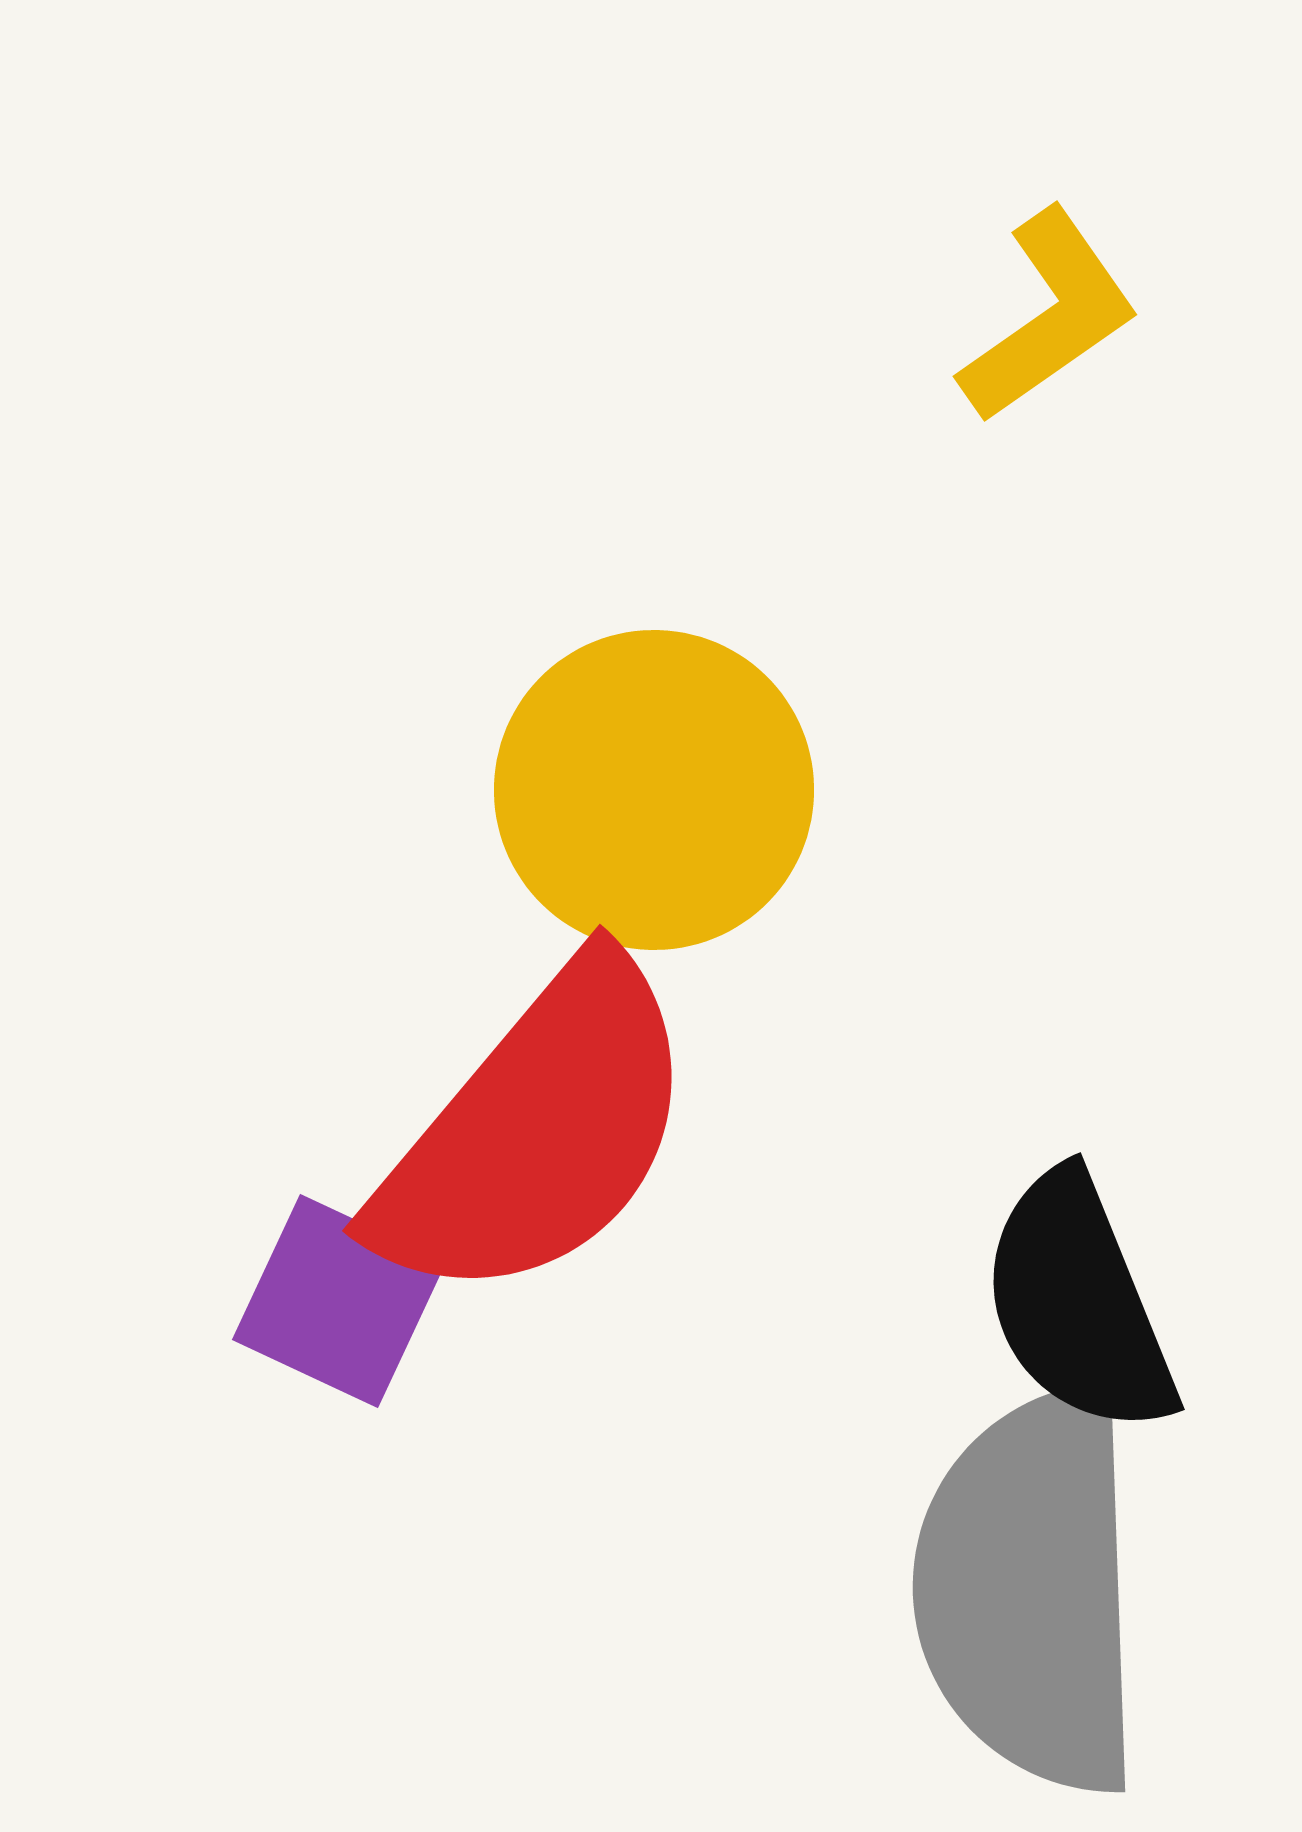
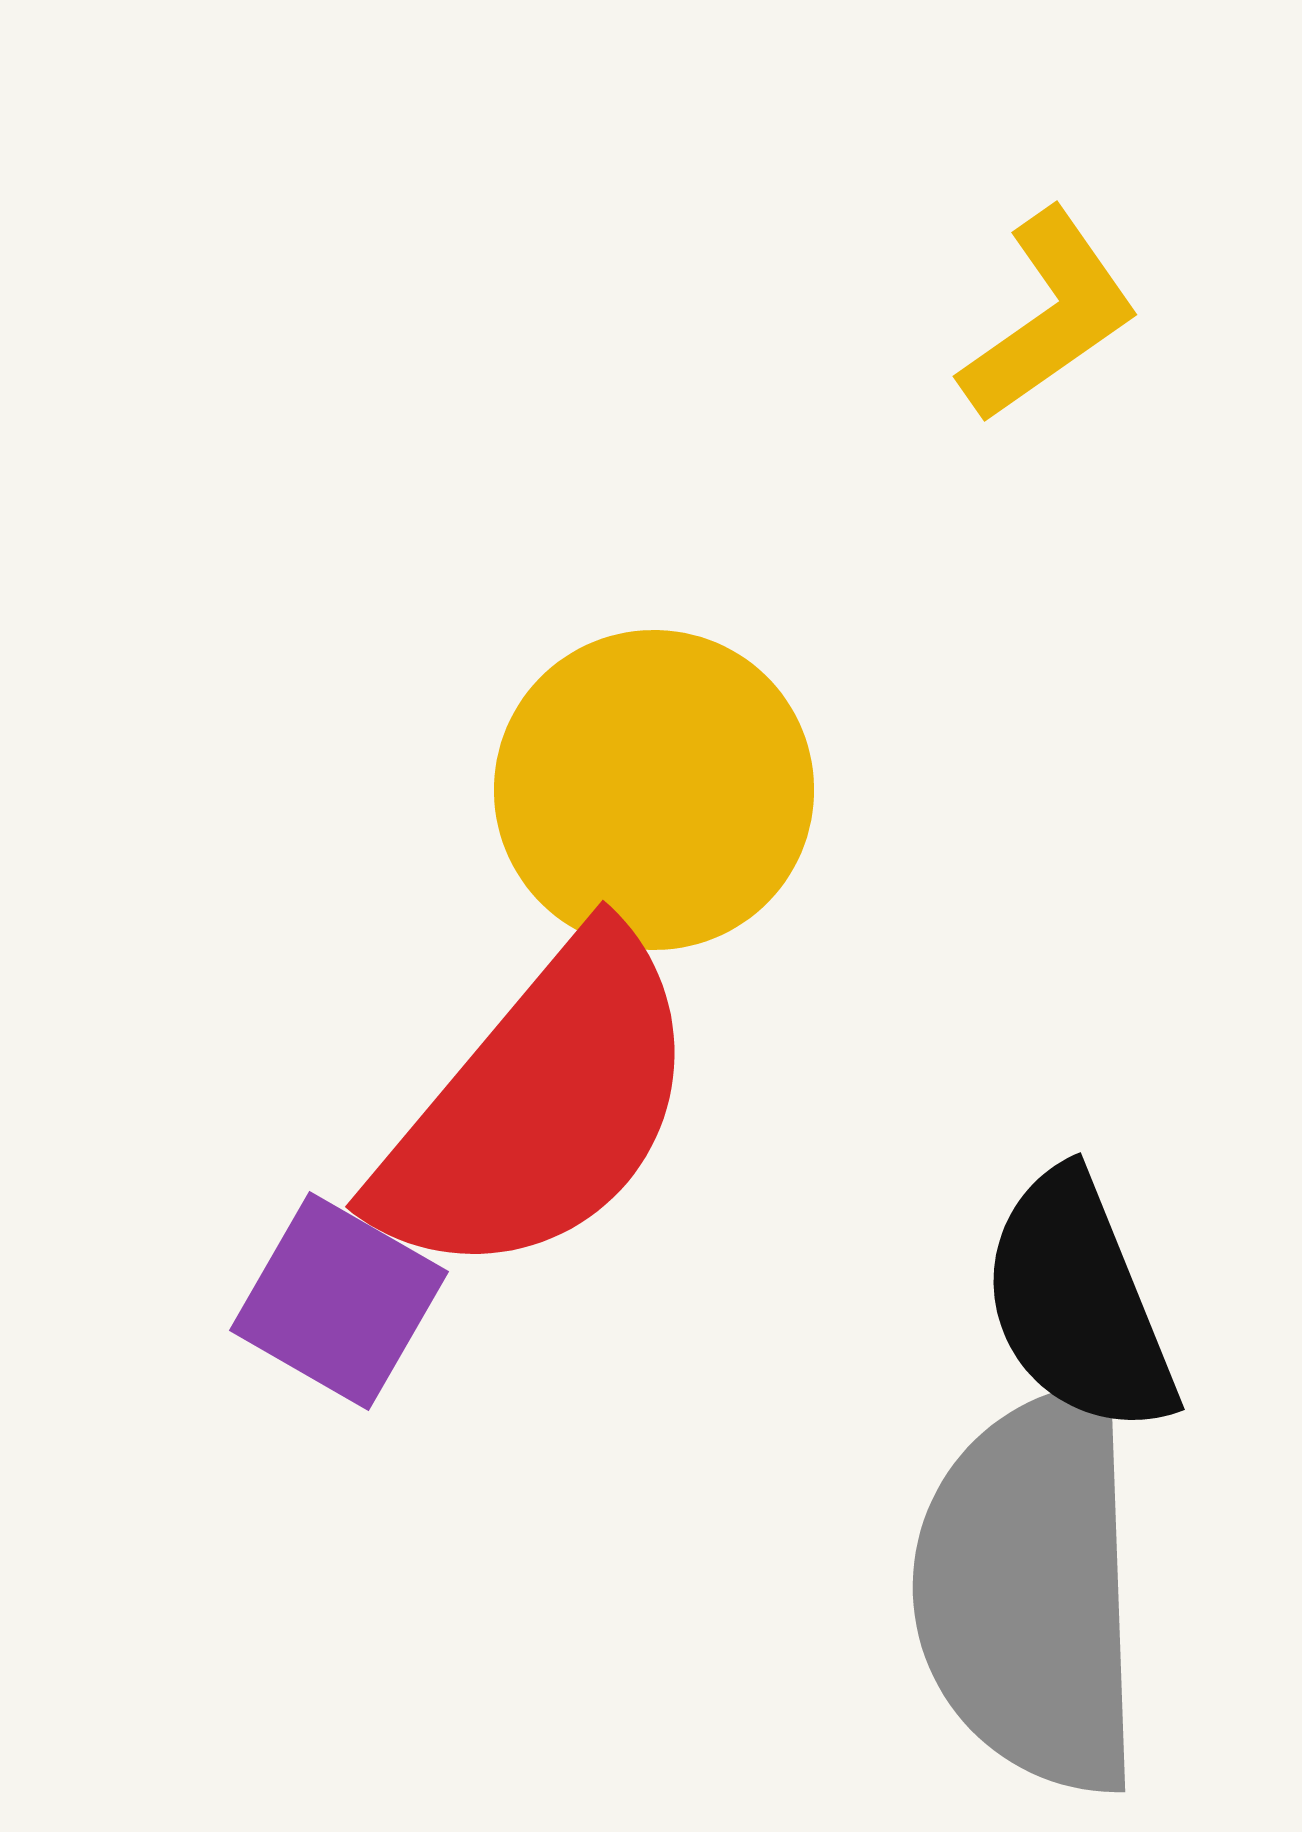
red semicircle: moved 3 px right, 24 px up
purple square: rotated 5 degrees clockwise
